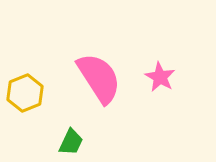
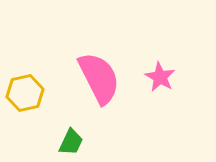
pink semicircle: rotated 6 degrees clockwise
yellow hexagon: rotated 9 degrees clockwise
